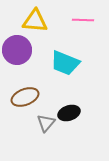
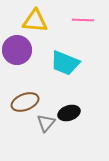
brown ellipse: moved 5 px down
